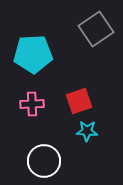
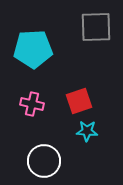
gray square: moved 2 px up; rotated 32 degrees clockwise
cyan pentagon: moved 5 px up
pink cross: rotated 15 degrees clockwise
